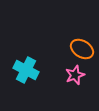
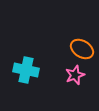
cyan cross: rotated 15 degrees counterclockwise
